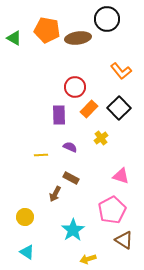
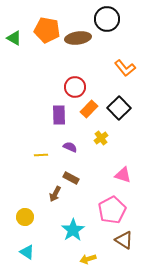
orange L-shape: moved 4 px right, 3 px up
pink triangle: moved 2 px right, 1 px up
